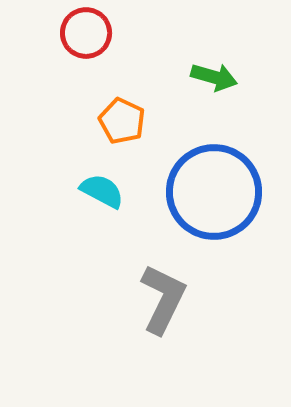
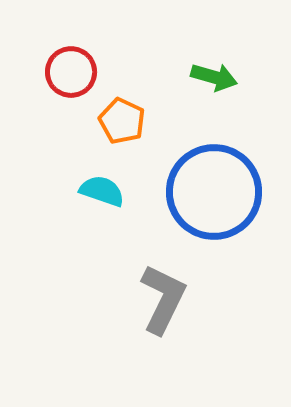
red circle: moved 15 px left, 39 px down
cyan semicircle: rotated 9 degrees counterclockwise
